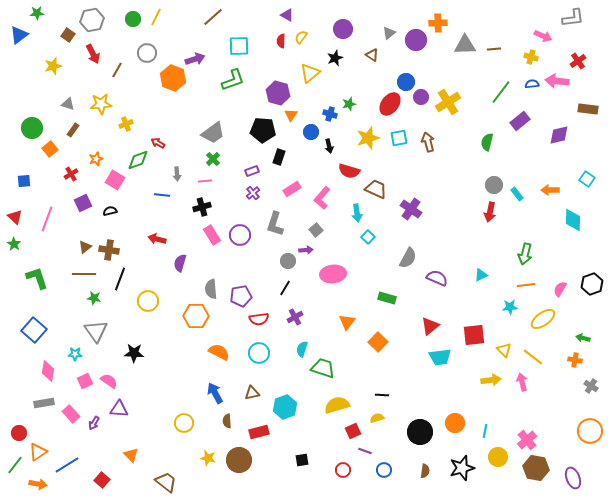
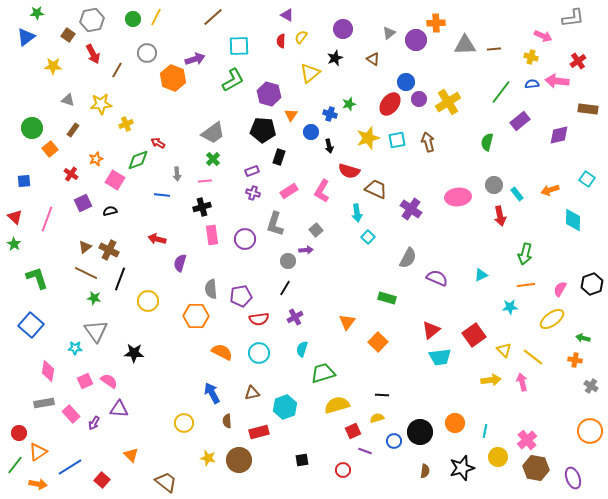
orange cross at (438, 23): moved 2 px left
blue triangle at (19, 35): moved 7 px right, 2 px down
brown triangle at (372, 55): moved 1 px right, 4 px down
yellow star at (53, 66): rotated 18 degrees clockwise
green L-shape at (233, 80): rotated 10 degrees counterclockwise
purple hexagon at (278, 93): moved 9 px left, 1 px down
purple circle at (421, 97): moved 2 px left, 2 px down
gray triangle at (68, 104): moved 4 px up
cyan square at (399, 138): moved 2 px left, 2 px down
red cross at (71, 174): rotated 24 degrees counterclockwise
pink rectangle at (292, 189): moved 3 px left, 2 px down
orange arrow at (550, 190): rotated 18 degrees counterclockwise
purple cross at (253, 193): rotated 32 degrees counterclockwise
pink L-shape at (322, 198): moved 7 px up; rotated 10 degrees counterclockwise
red arrow at (490, 212): moved 10 px right, 4 px down; rotated 24 degrees counterclockwise
pink rectangle at (212, 235): rotated 24 degrees clockwise
purple circle at (240, 235): moved 5 px right, 4 px down
brown cross at (109, 250): rotated 18 degrees clockwise
brown line at (84, 274): moved 2 px right, 1 px up; rotated 25 degrees clockwise
pink ellipse at (333, 274): moved 125 px right, 77 px up
yellow ellipse at (543, 319): moved 9 px right
red triangle at (430, 326): moved 1 px right, 4 px down
blue square at (34, 330): moved 3 px left, 5 px up
red square at (474, 335): rotated 30 degrees counterclockwise
orange semicircle at (219, 352): moved 3 px right
cyan star at (75, 354): moved 6 px up
green trapezoid at (323, 368): moved 5 px down; rotated 35 degrees counterclockwise
blue arrow at (215, 393): moved 3 px left
blue line at (67, 465): moved 3 px right, 2 px down
blue circle at (384, 470): moved 10 px right, 29 px up
